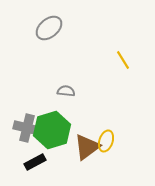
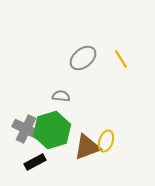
gray ellipse: moved 34 px right, 30 px down
yellow line: moved 2 px left, 1 px up
gray semicircle: moved 5 px left, 5 px down
gray cross: moved 1 px left, 1 px down; rotated 12 degrees clockwise
brown triangle: rotated 16 degrees clockwise
